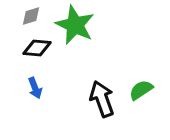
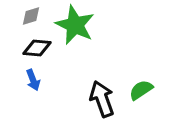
blue arrow: moved 2 px left, 8 px up
